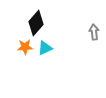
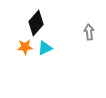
gray arrow: moved 5 px left
